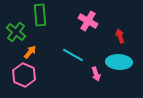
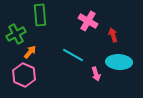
green cross: moved 2 px down; rotated 24 degrees clockwise
red arrow: moved 7 px left, 1 px up
